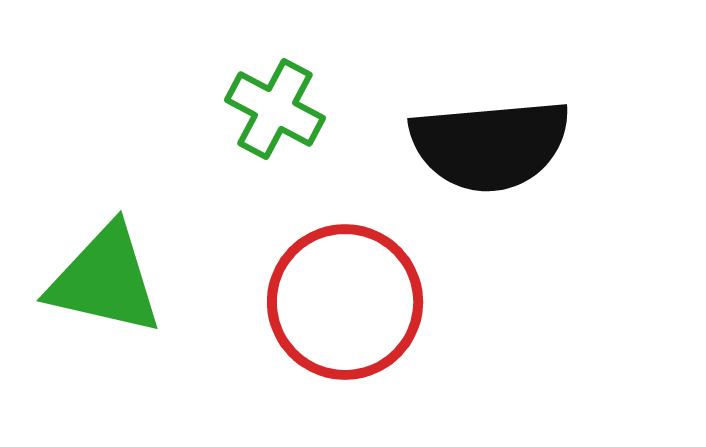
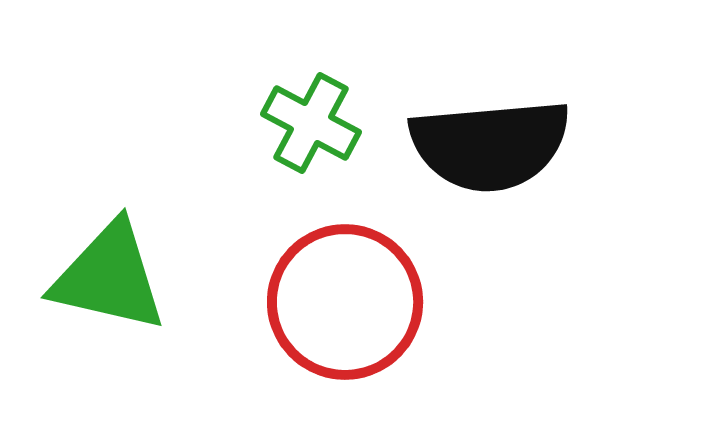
green cross: moved 36 px right, 14 px down
green triangle: moved 4 px right, 3 px up
